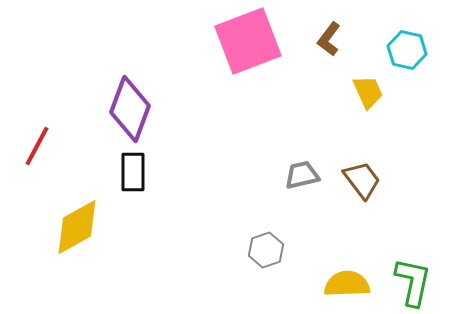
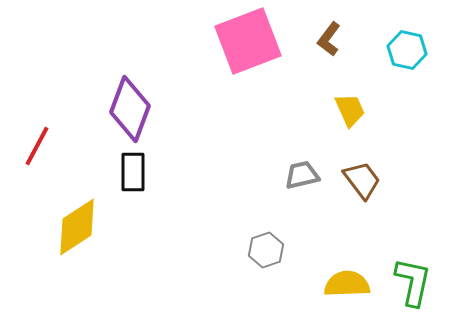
yellow trapezoid: moved 18 px left, 18 px down
yellow diamond: rotated 4 degrees counterclockwise
